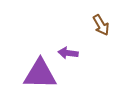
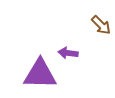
brown arrow: rotated 15 degrees counterclockwise
